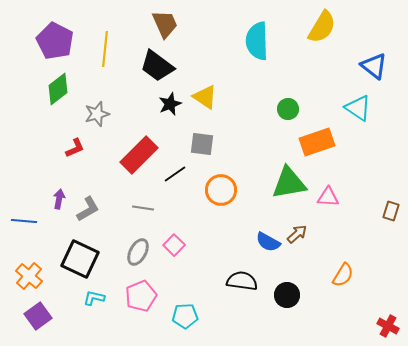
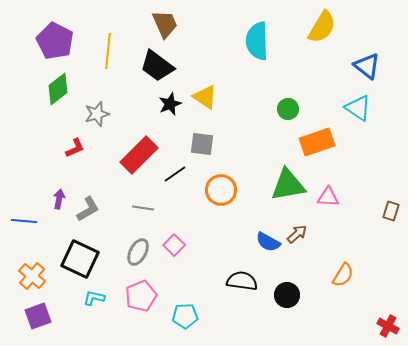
yellow line: moved 3 px right, 2 px down
blue triangle: moved 7 px left
green triangle: moved 1 px left, 2 px down
orange cross: moved 3 px right
purple square: rotated 16 degrees clockwise
